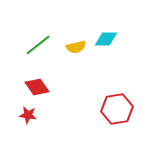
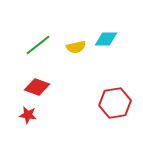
red diamond: rotated 35 degrees counterclockwise
red hexagon: moved 2 px left, 6 px up
